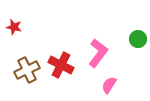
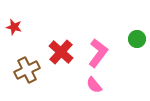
green circle: moved 1 px left
red cross: moved 13 px up; rotated 15 degrees clockwise
pink semicircle: moved 15 px left; rotated 72 degrees counterclockwise
